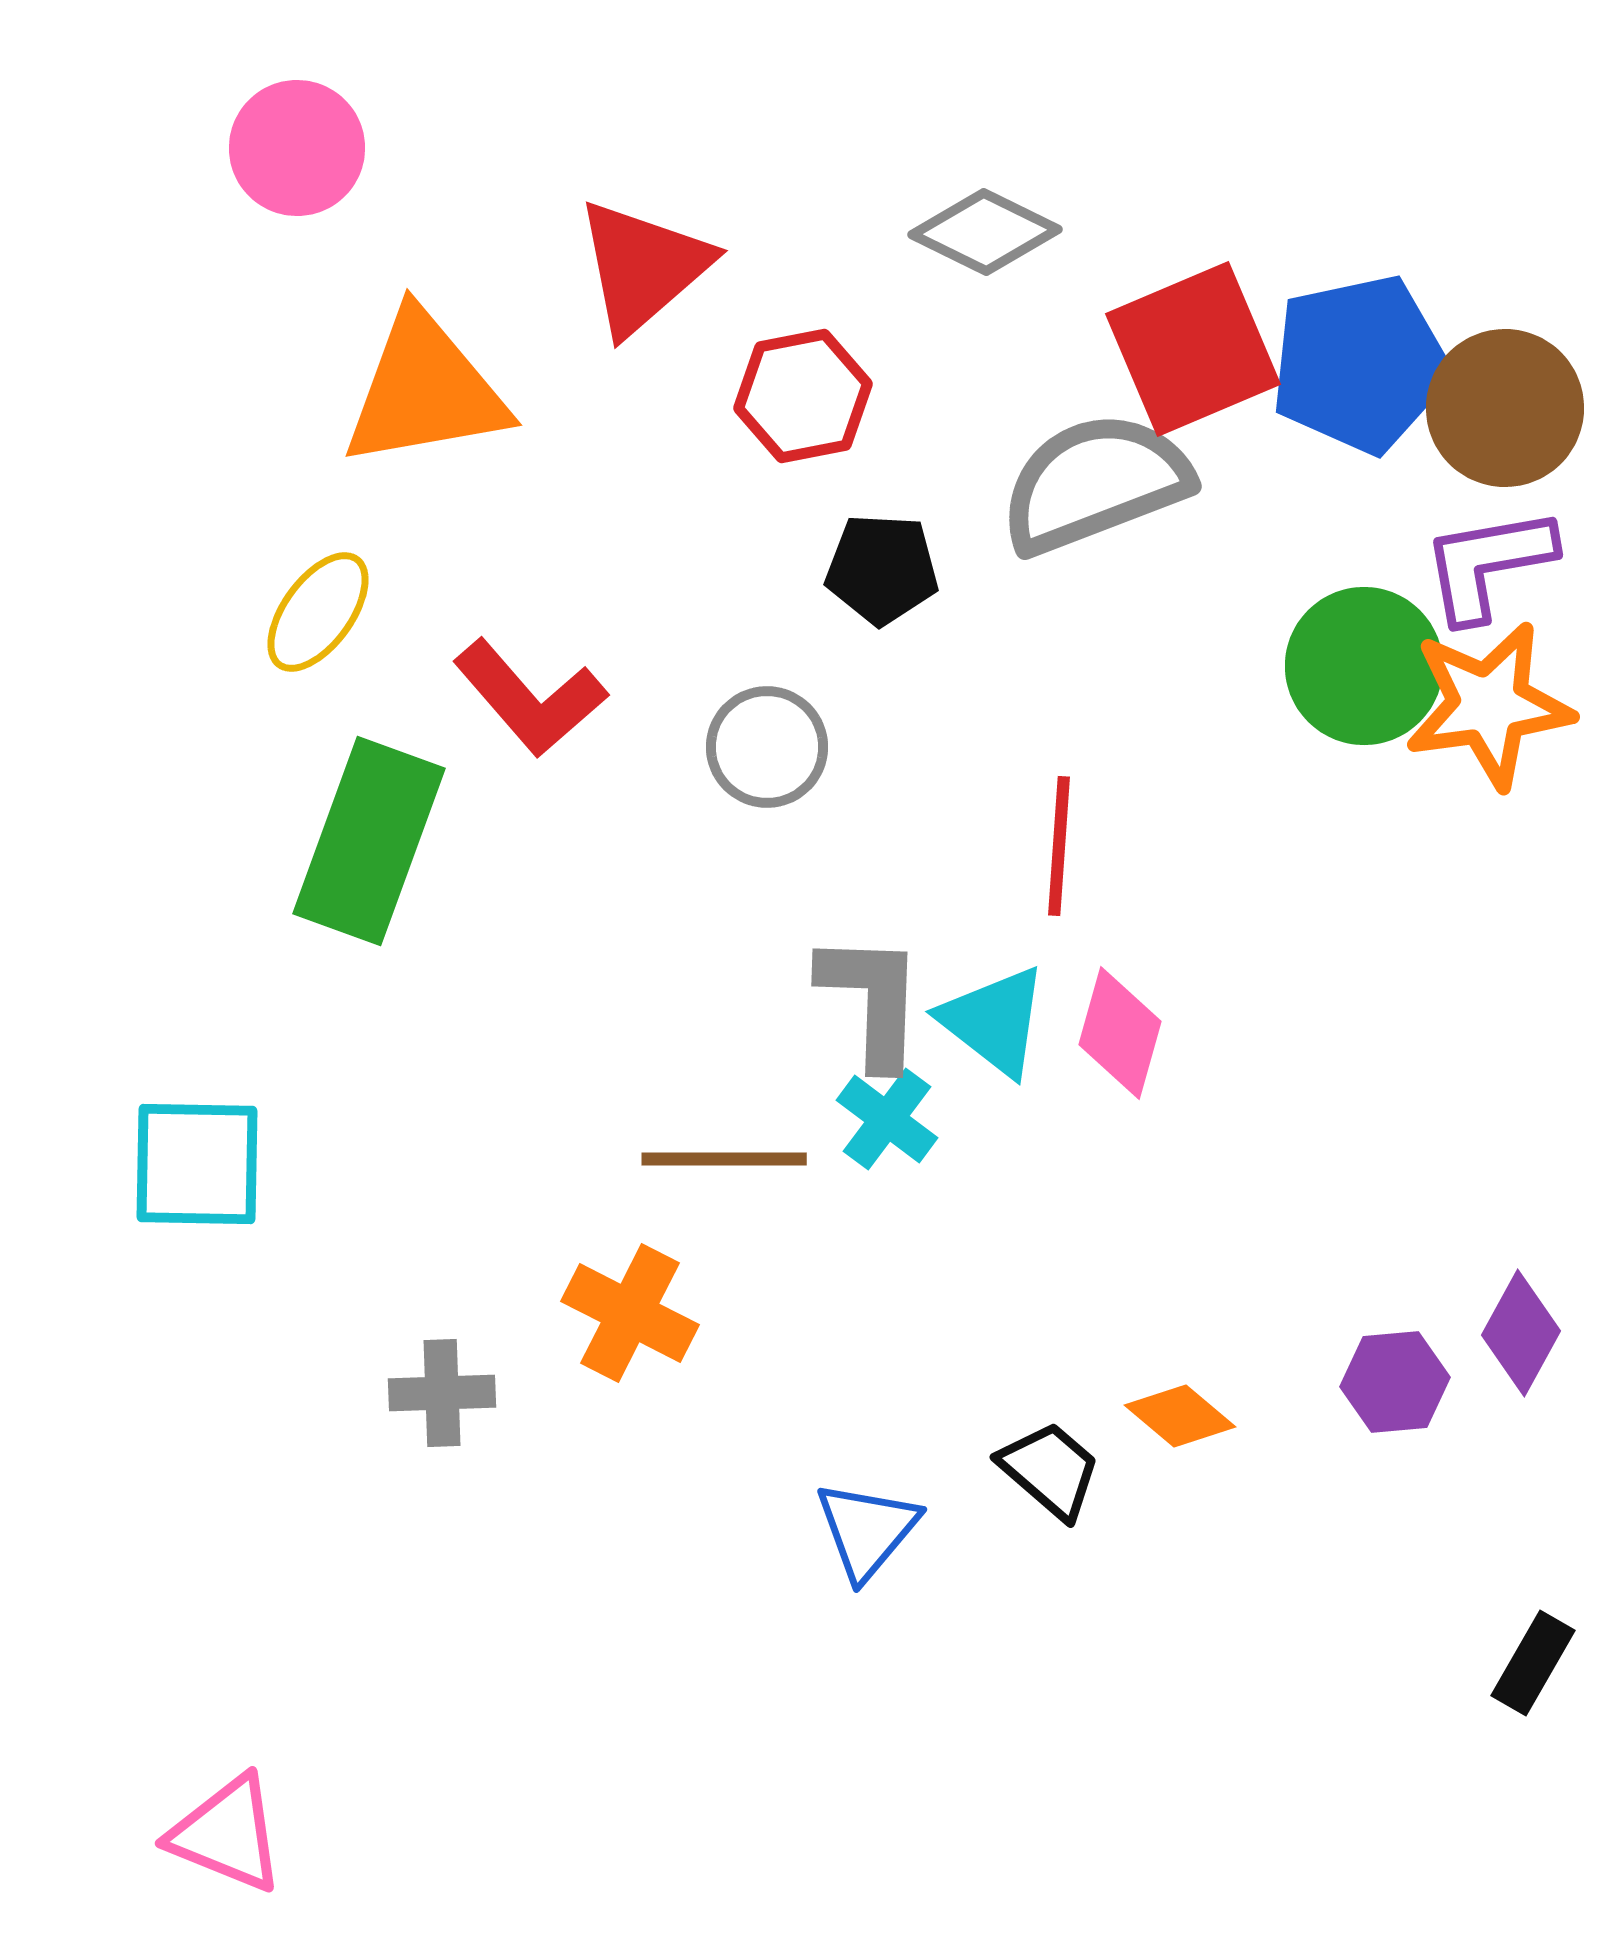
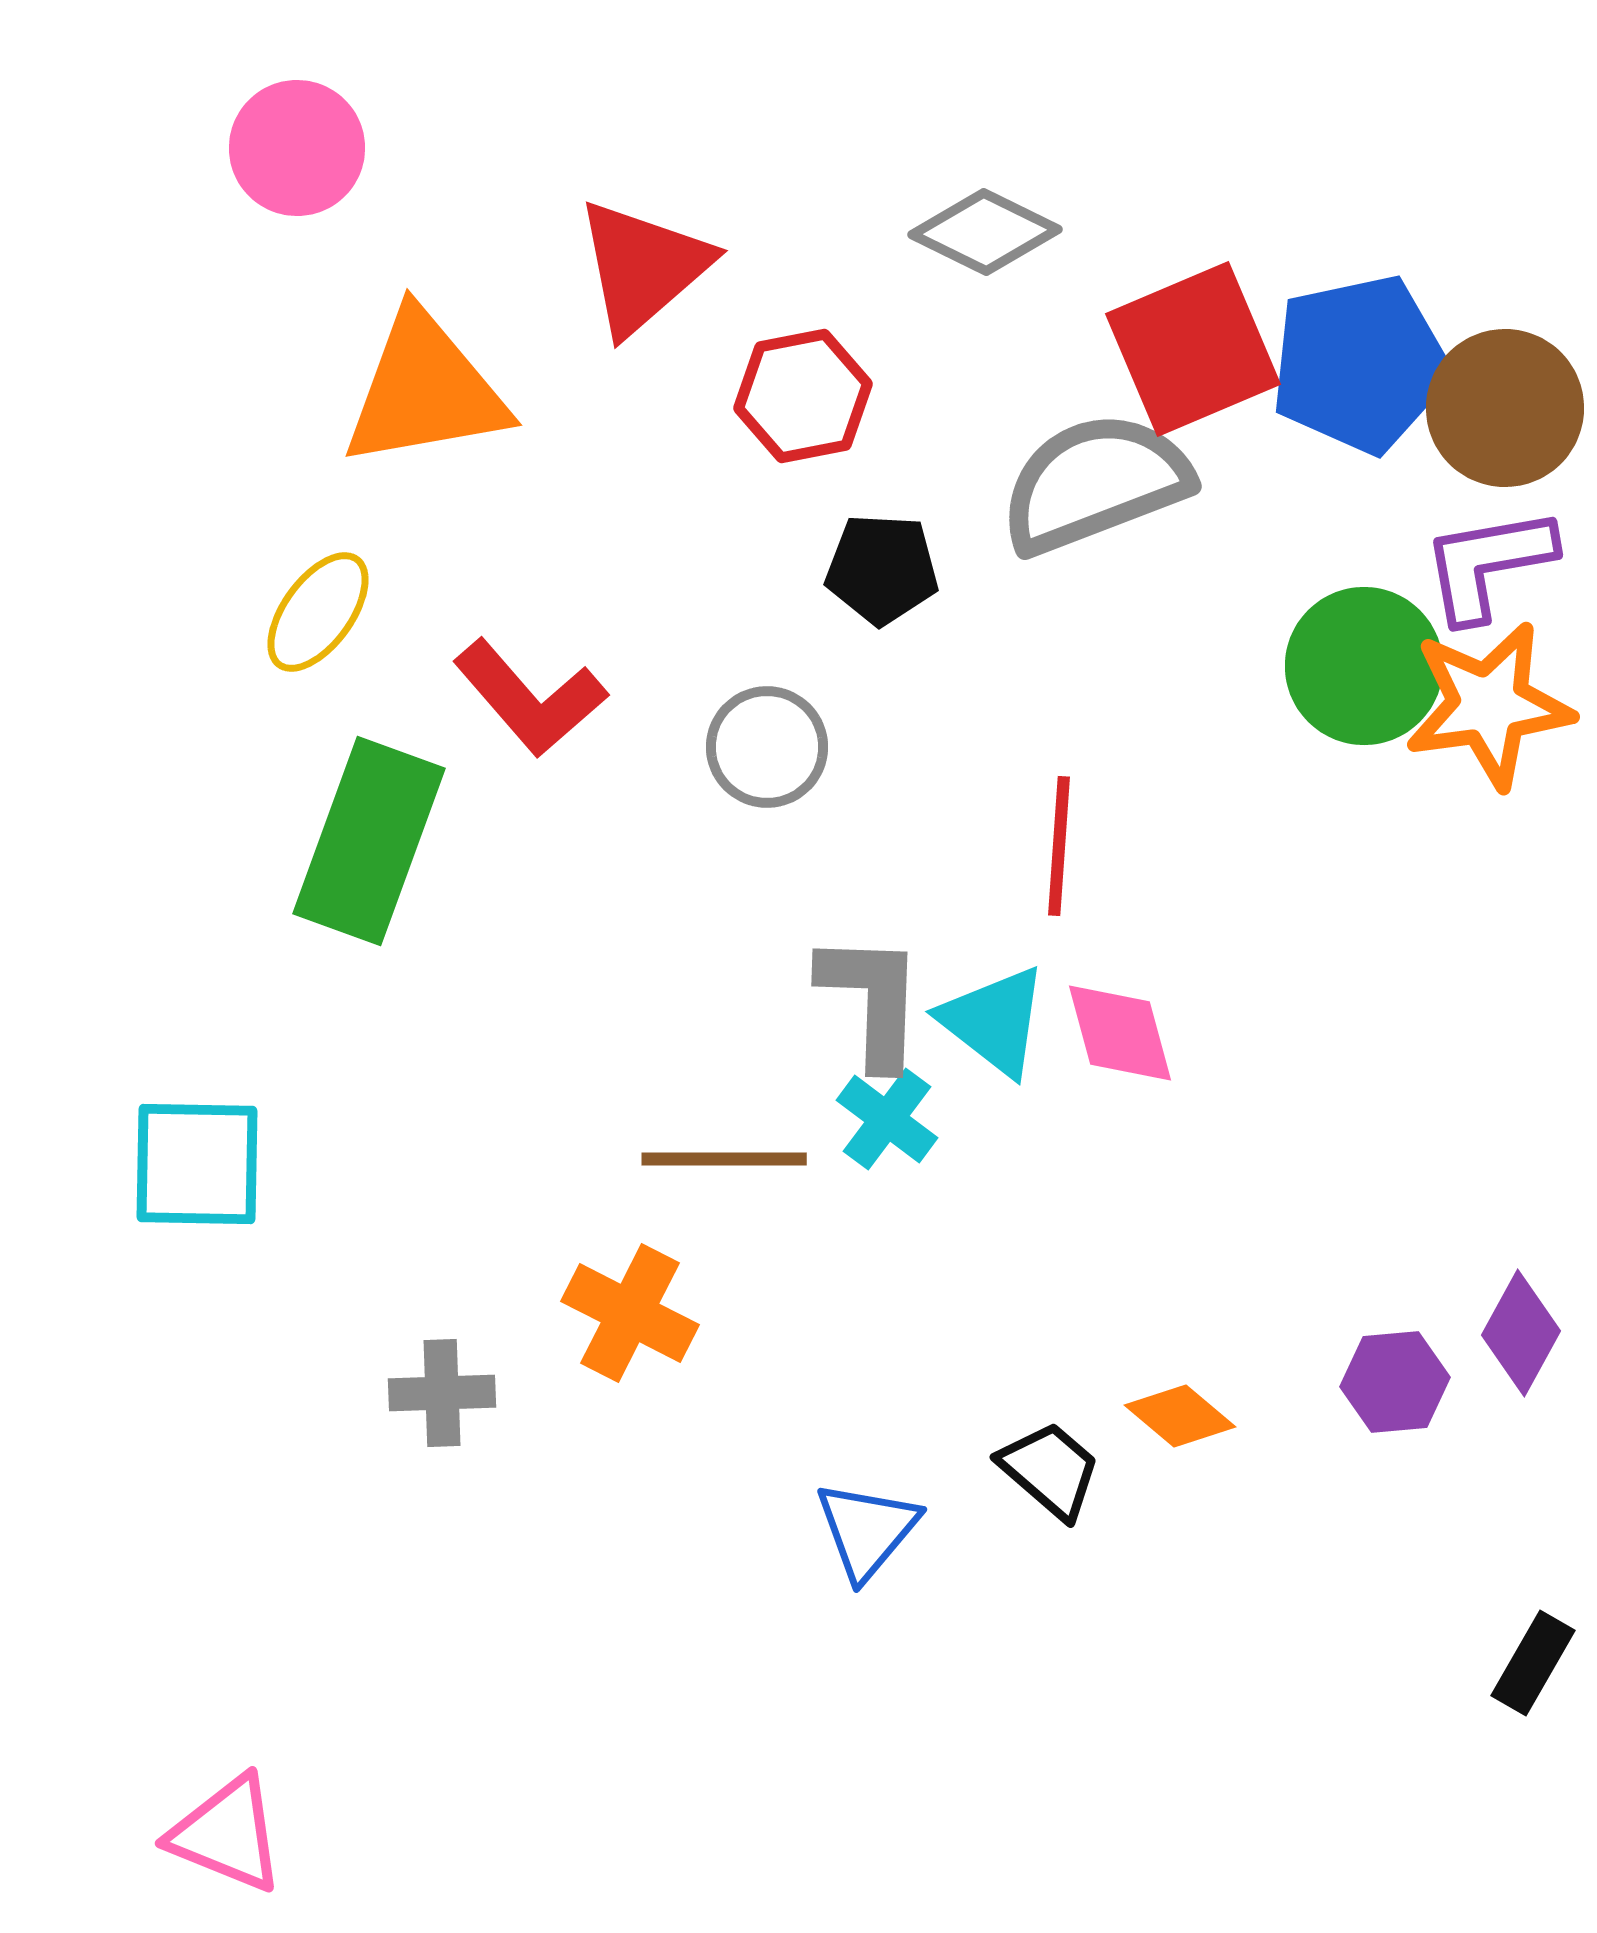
pink diamond: rotated 31 degrees counterclockwise
